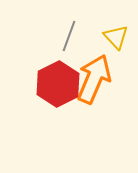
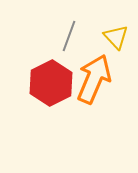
red hexagon: moved 7 px left, 1 px up
